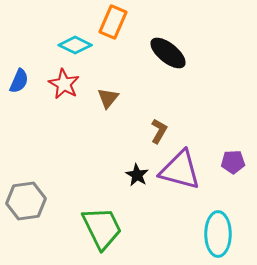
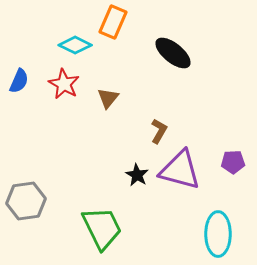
black ellipse: moved 5 px right
